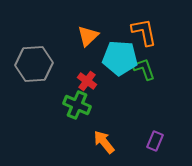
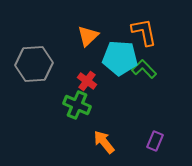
green L-shape: rotated 25 degrees counterclockwise
